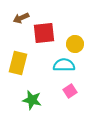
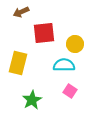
brown arrow: moved 6 px up
pink square: rotated 24 degrees counterclockwise
green star: rotated 30 degrees clockwise
